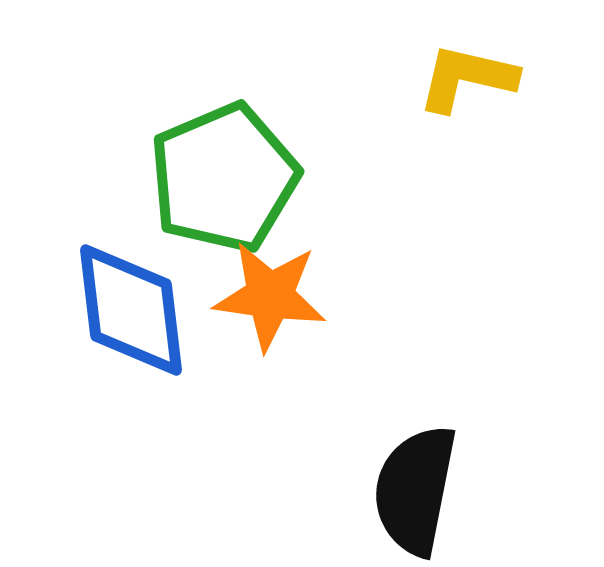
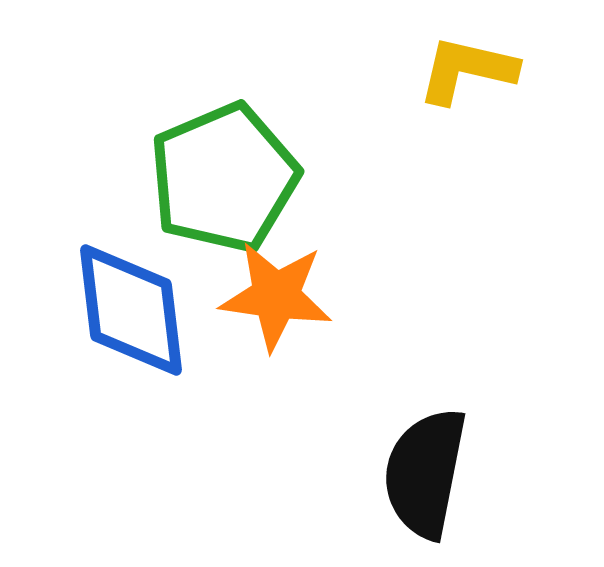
yellow L-shape: moved 8 px up
orange star: moved 6 px right
black semicircle: moved 10 px right, 17 px up
